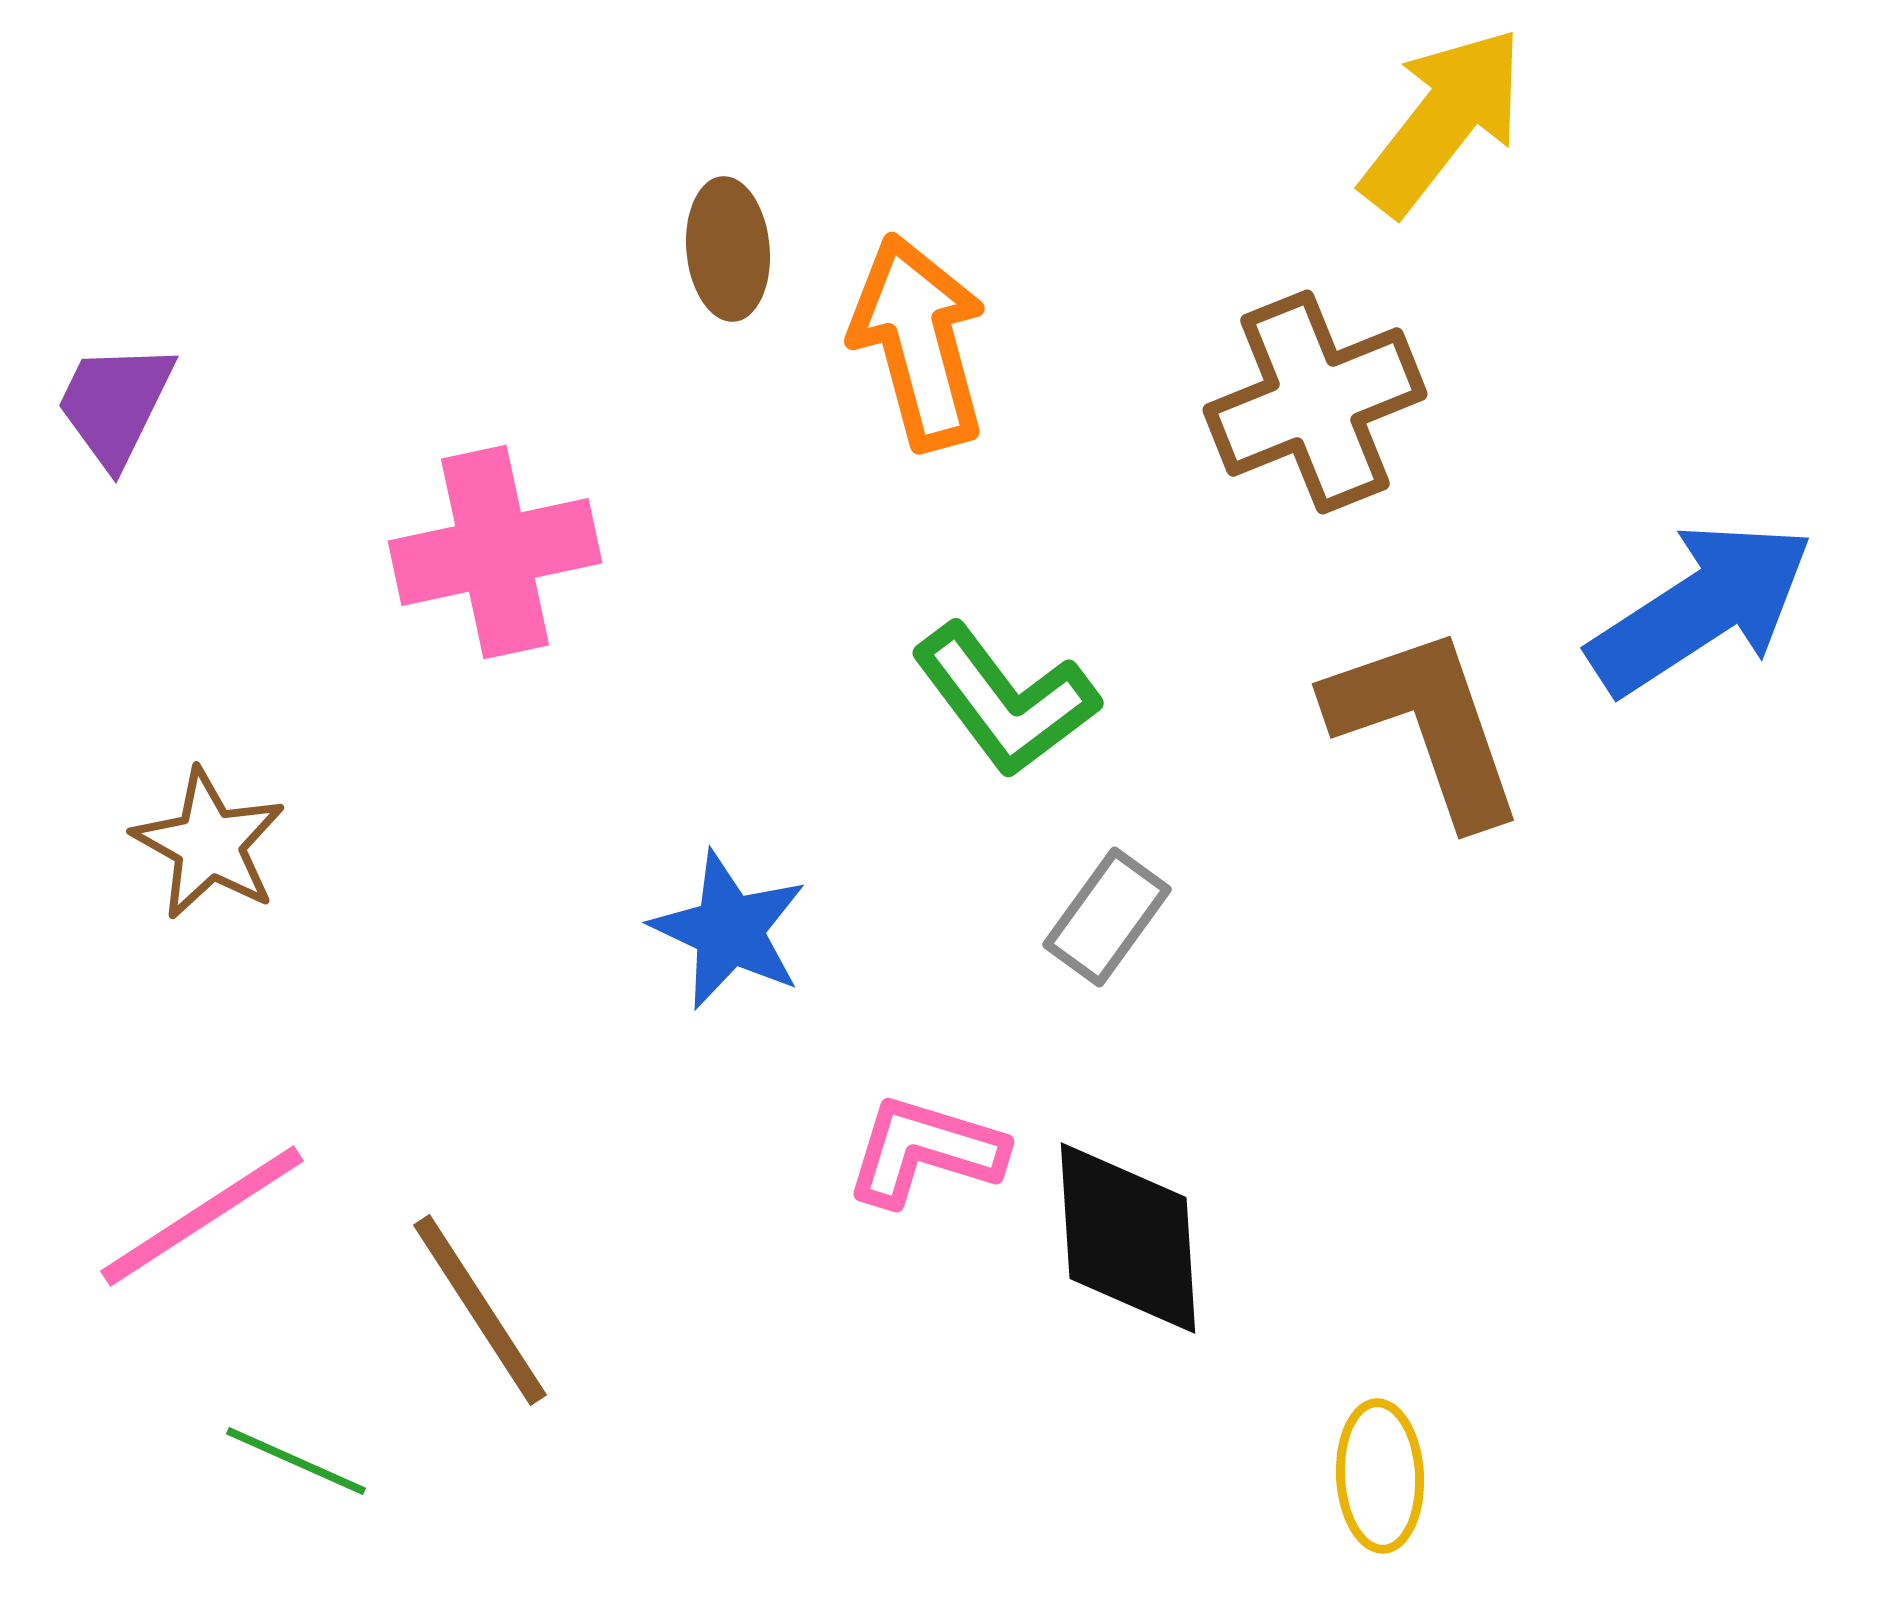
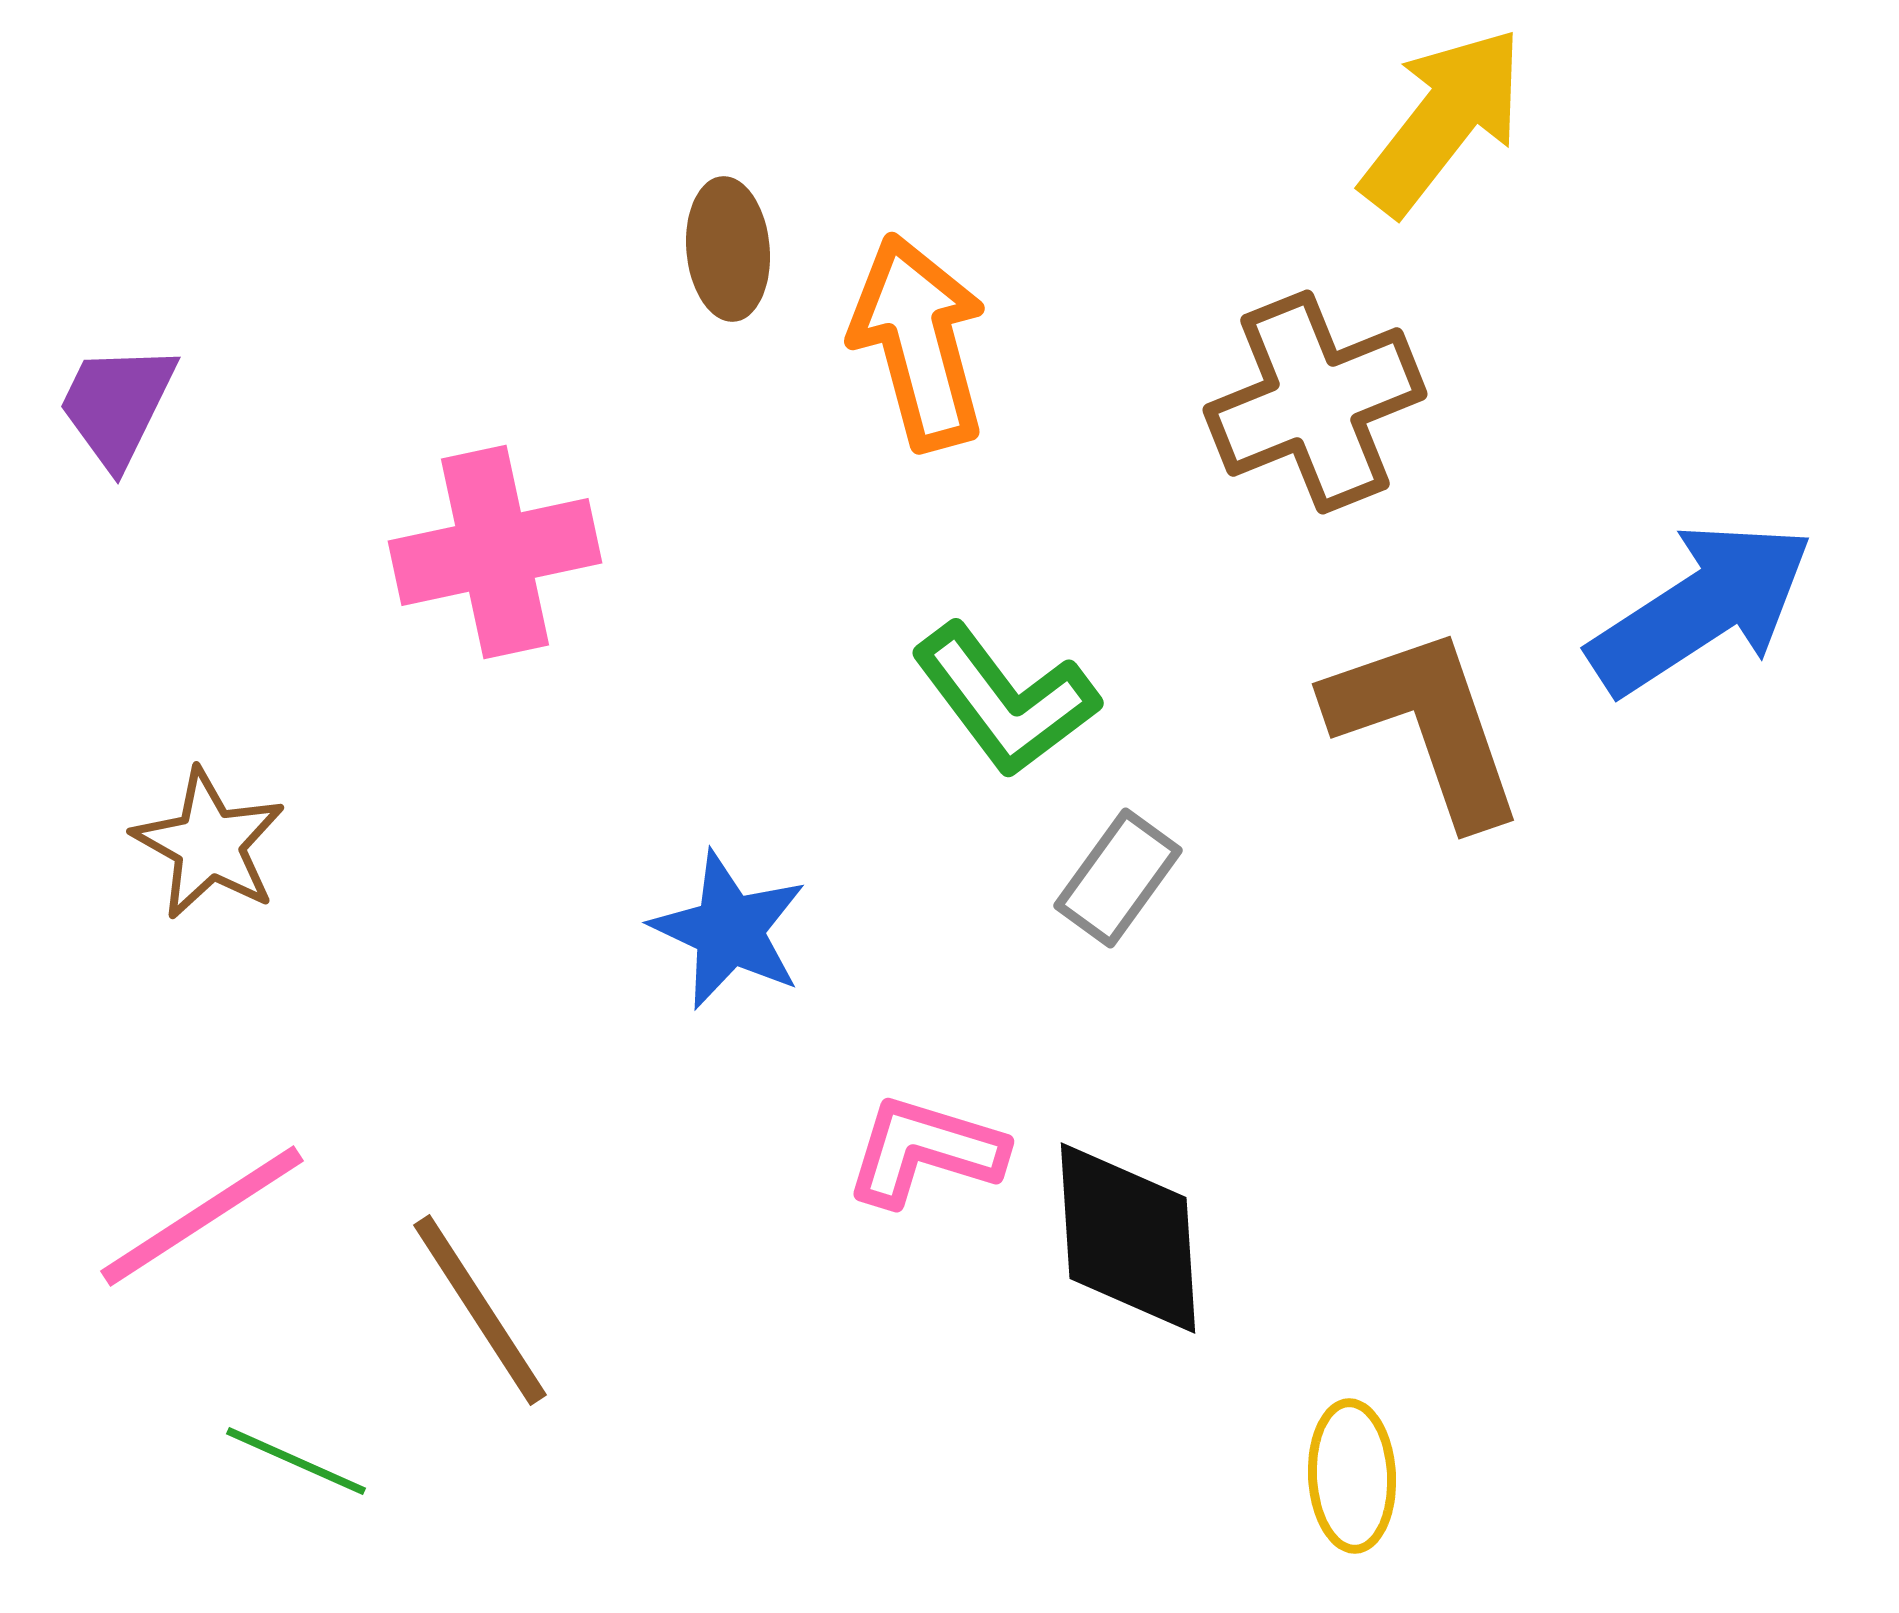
purple trapezoid: moved 2 px right, 1 px down
gray rectangle: moved 11 px right, 39 px up
yellow ellipse: moved 28 px left
